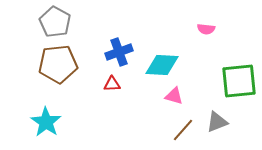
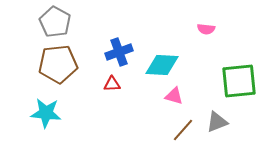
cyan star: moved 9 px up; rotated 28 degrees counterclockwise
